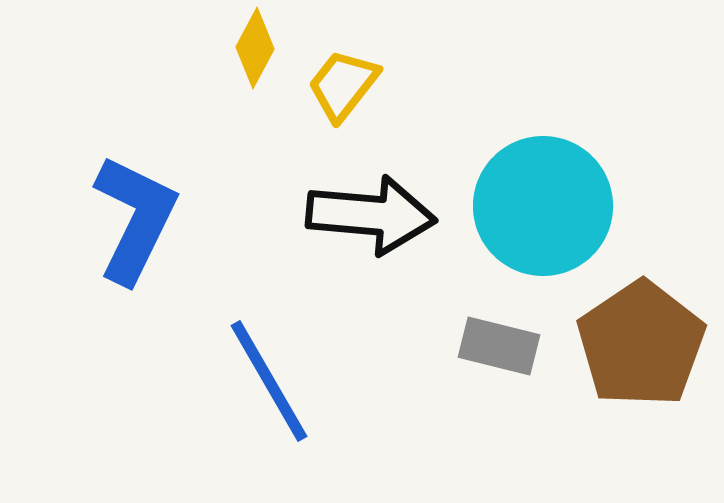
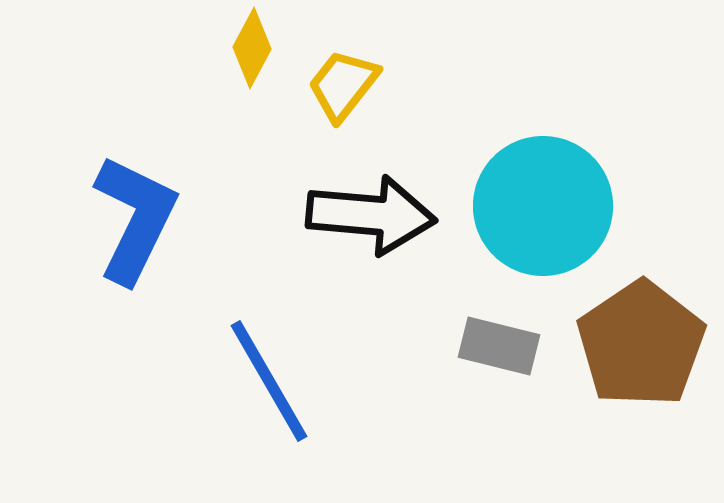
yellow diamond: moved 3 px left
